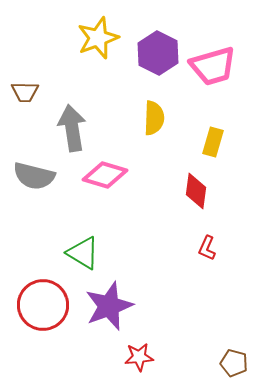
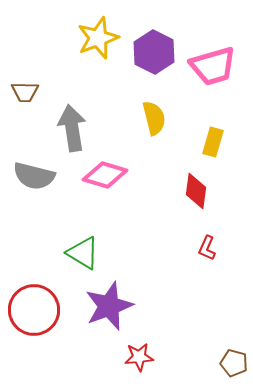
purple hexagon: moved 4 px left, 1 px up
yellow semicircle: rotated 16 degrees counterclockwise
red circle: moved 9 px left, 5 px down
